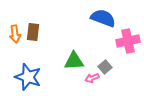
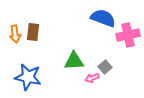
pink cross: moved 6 px up
blue star: rotated 8 degrees counterclockwise
